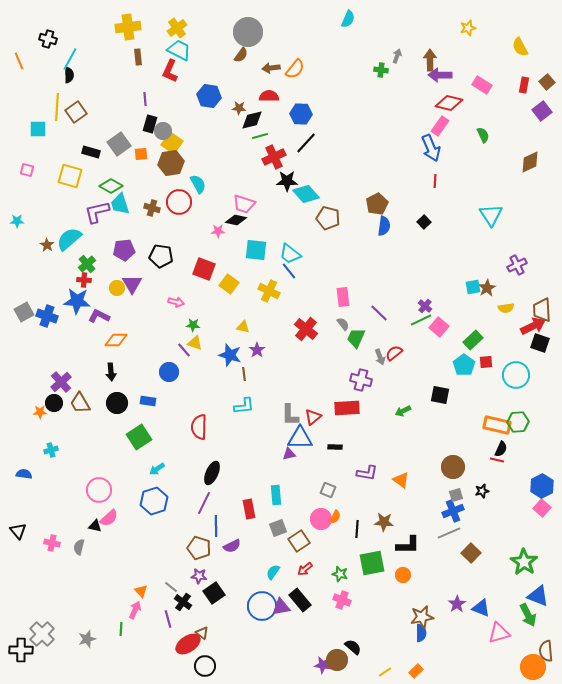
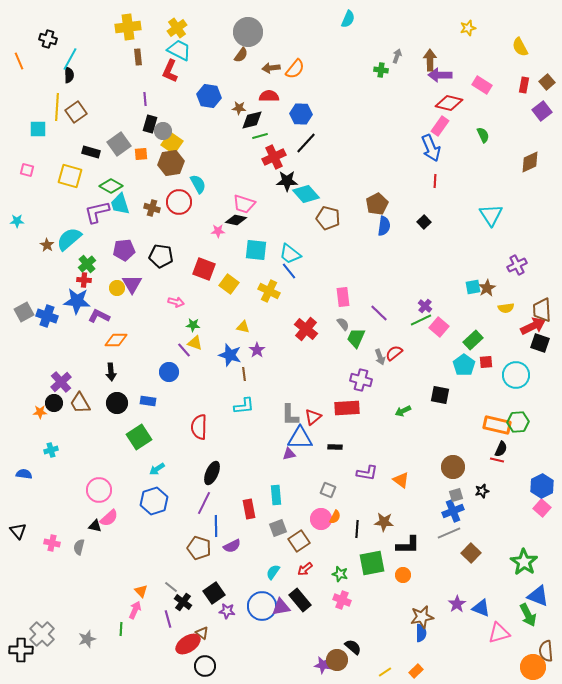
purple star at (199, 576): moved 28 px right, 35 px down
